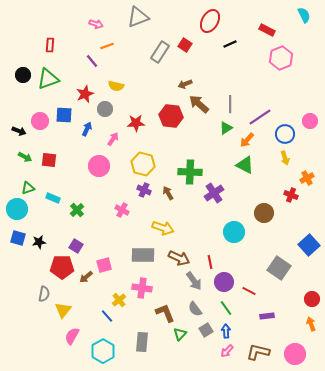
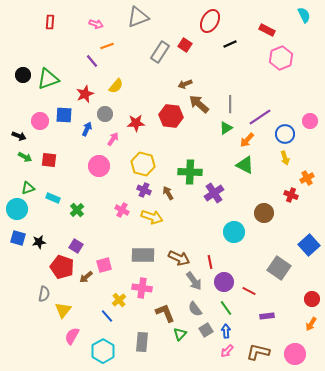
red rectangle at (50, 45): moved 23 px up
yellow semicircle at (116, 86): rotated 63 degrees counterclockwise
gray circle at (105, 109): moved 5 px down
black arrow at (19, 131): moved 5 px down
yellow arrow at (163, 228): moved 11 px left, 11 px up
red pentagon at (62, 267): rotated 20 degrees clockwise
orange arrow at (311, 324): rotated 128 degrees counterclockwise
